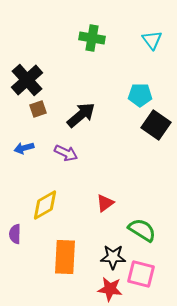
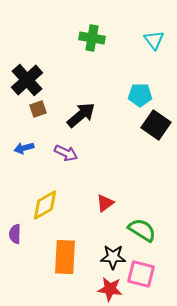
cyan triangle: moved 2 px right
